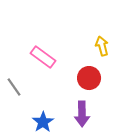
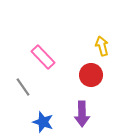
pink rectangle: rotated 10 degrees clockwise
red circle: moved 2 px right, 3 px up
gray line: moved 9 px right
blue star: rotated 20 degrees counterclockwise
